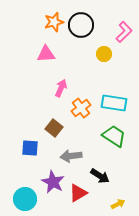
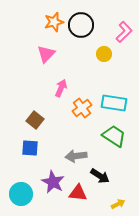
pink triangle: rotated 42 degrees counterclockwise
orange cross: moved 1 px right
brown square: moved 19 px left, 8 px up
gray arrow: moved 5 px right
red triangle: rotated 36 degrees clockwise
cyan circle: moved 4 px left, 5 px up
